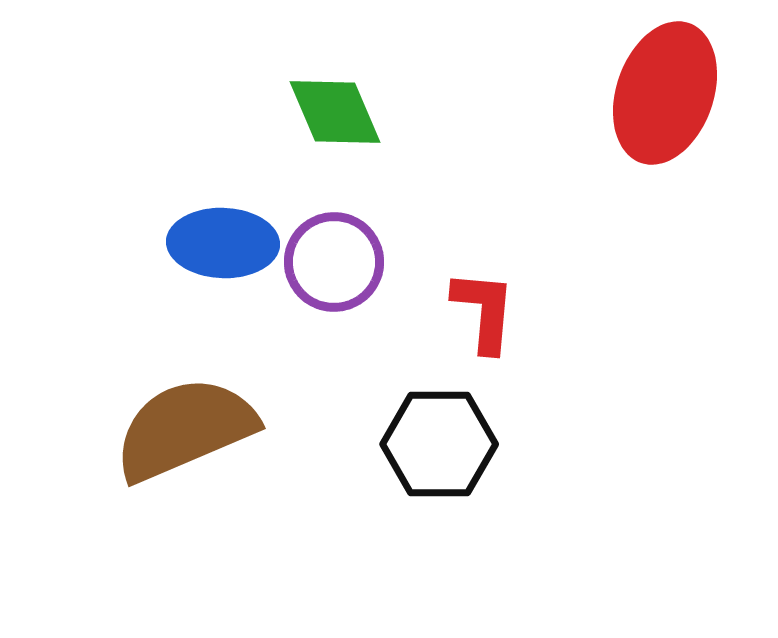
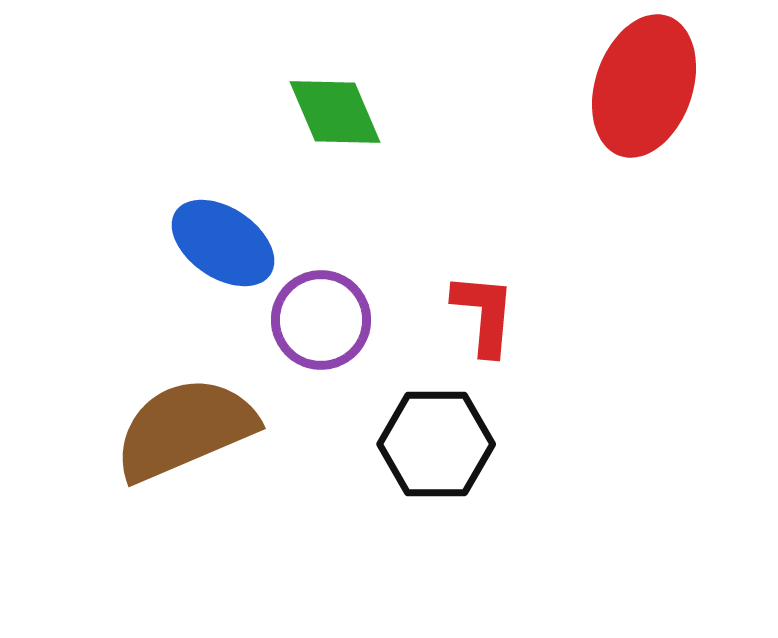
red ellipse: moved 21 px left, 7 px up
blue ellipse: rotated 32 degrees clockwise
purple circle: moved 13 px left, 58 px down
red L-shape: moved 3 px down
black hexagon: moved 3 px left
